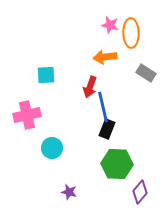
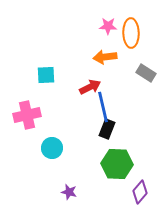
pink star: moved 2 px left, 1 px down; rotated 12 degrees counterclockwise
red arrow: rotated 135 degrees counterclockwise
